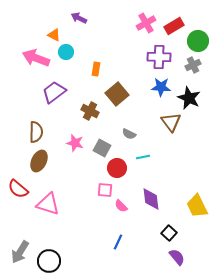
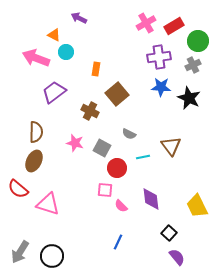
purple cross: rotated 10 degrees counterclockwise
brown triangle: moved 24 px down
brown ellipse: moved 5 px left
black circle: moved 3 px right, 5 px up
